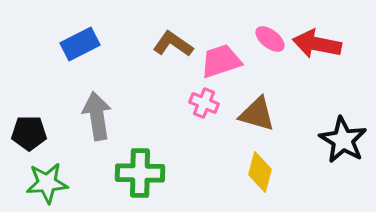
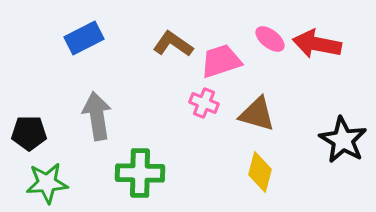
blue rectangle: moved 4 px right, 6 px up
